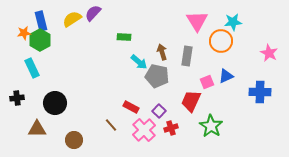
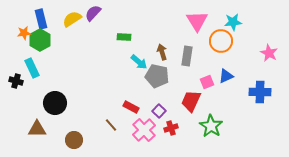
blue rectangle: moved 2 px up
black cross: moved 1 px left, 17 px up; rotated 24 degrees clockwise
